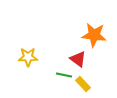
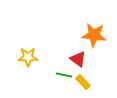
yellow rectangle: moved 2 px up
